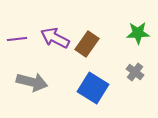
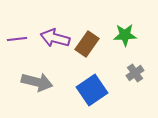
green star: moved 13 px left, 2 px down
purple arrow: rotated 12 degrees counterclockwise
gray cross: moved 1 px down; rotated 18 degrees clockwise
gray arrow: moved 5 px right
blue square: moved 1 px left, 2 px down; rotated 24 degrees clockwise
